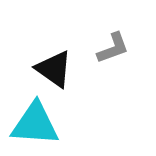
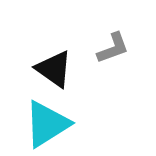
cyan triangle: moved 12 px right; rotated 36 degrees counterclockwise
